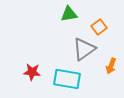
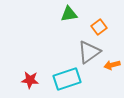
gray triangle: moved 5 px right, 3 px down
orange arrow: moved 1 px right, 1 px up; rotated 56 degrees clockwise
red star: moved 2 px left, 8 px down
cyan rectangle: rotated 28 degrees counterclockwise
